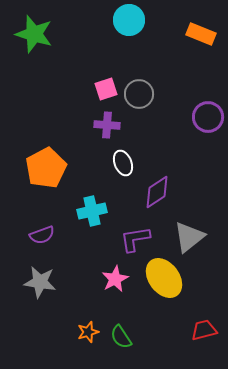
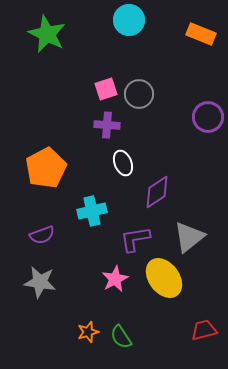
green star: moved 13 px right; rotated 9 degrees clockwise
